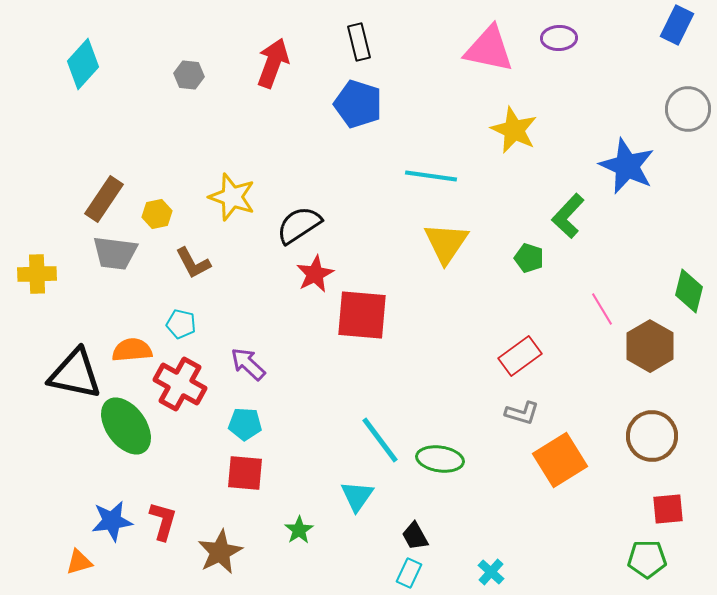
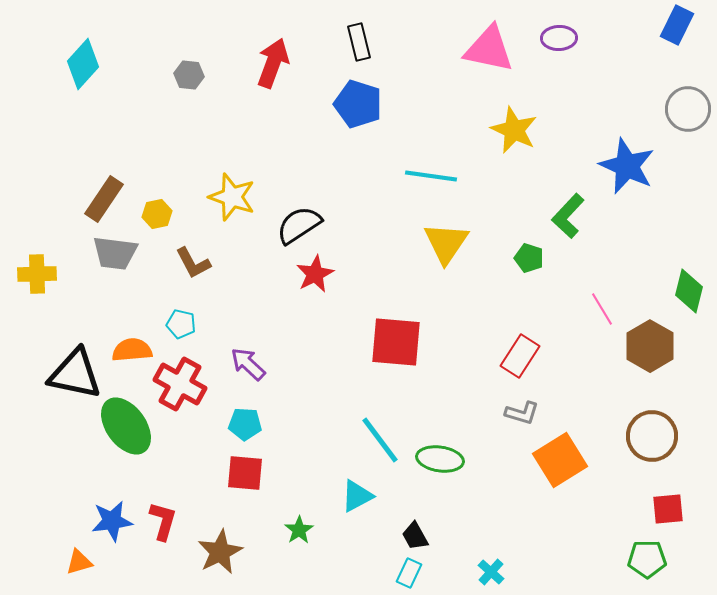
red square at (362, 315): moved 34 px right, 27 px down
red rectangle at (520, 356): rotated 21 degrees counterclockwise
cyan triangle at (357, 496): rotated 27 degrees clockwise
